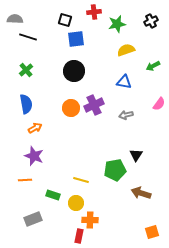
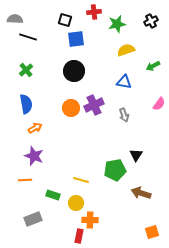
gray arrow: moved 2 px left; rotated 96 degrees counterclockwise
